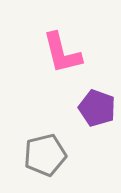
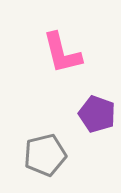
purple pentagon: moved 6 px down
